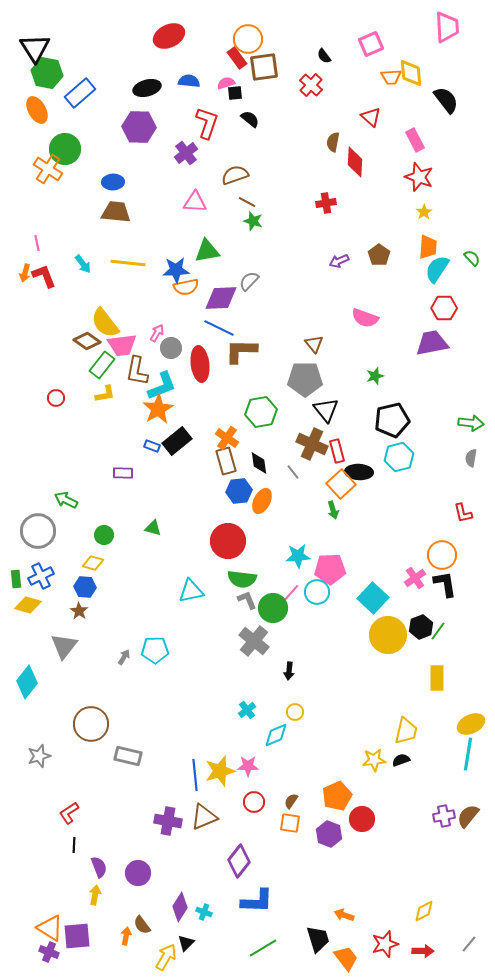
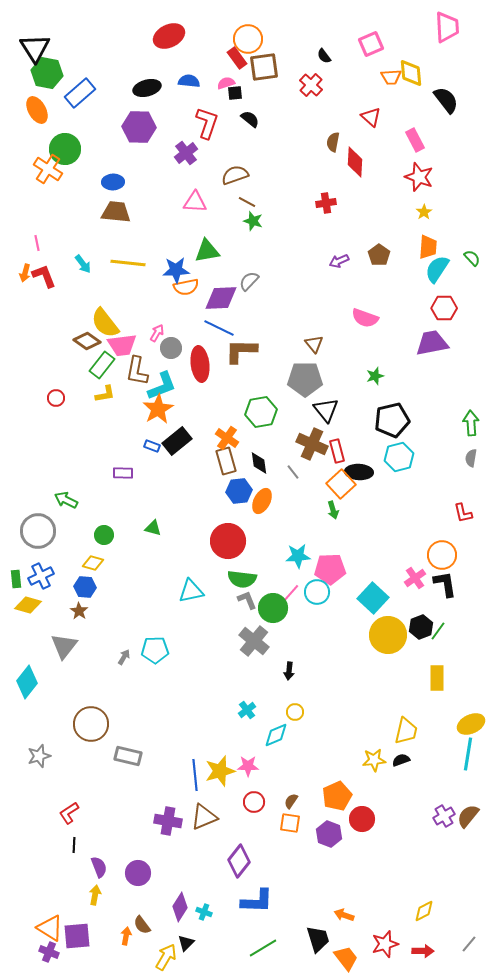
green arrow at (471, 423): rotated 100 degrees counterclockwise
purple cross at (444, 816): rotated 20 degrees counterclockwise
